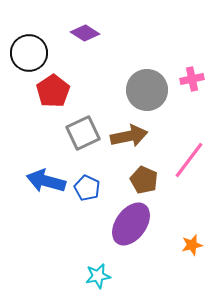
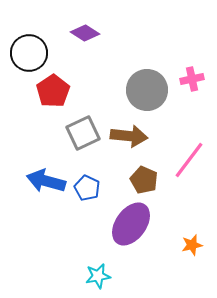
brown arrow: rotated 18 degrees clockwise
